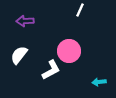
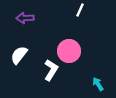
purple arrow: moved 3 px up
white L-shape: rotated 30 degrees counterclockwise
cyan arrow: moved 1 px left, 2 px down; rotated 64 degrees clockwise
